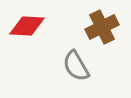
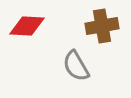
brown cross: moved 1 px up; rotated 16 degrees clockwise
